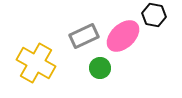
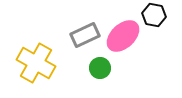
gray rectangle: moved 1 px right, 1 px up
